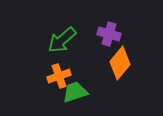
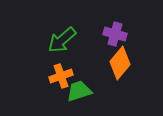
purple cross: moved 6 px right
orange cross: moved 2 px right
green trapezoid: moved 4 px right, 1 px up
